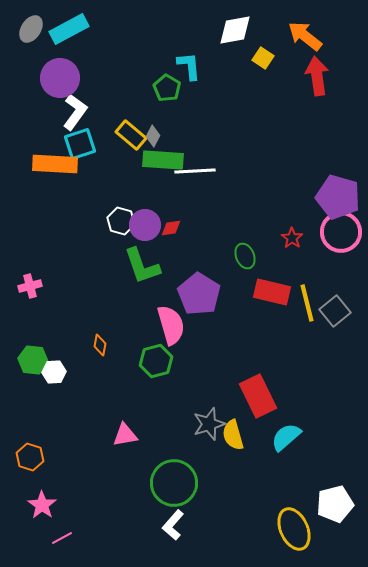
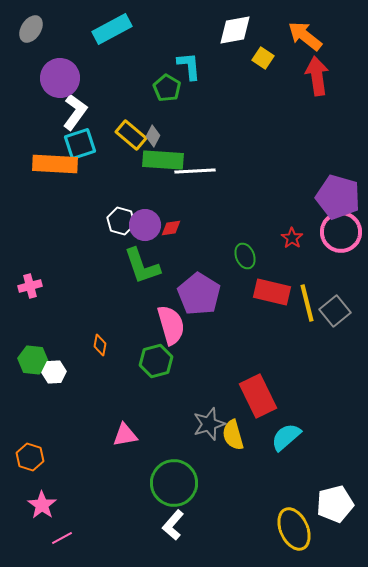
cyan rectangle at (69, 29): moved 43 px right
